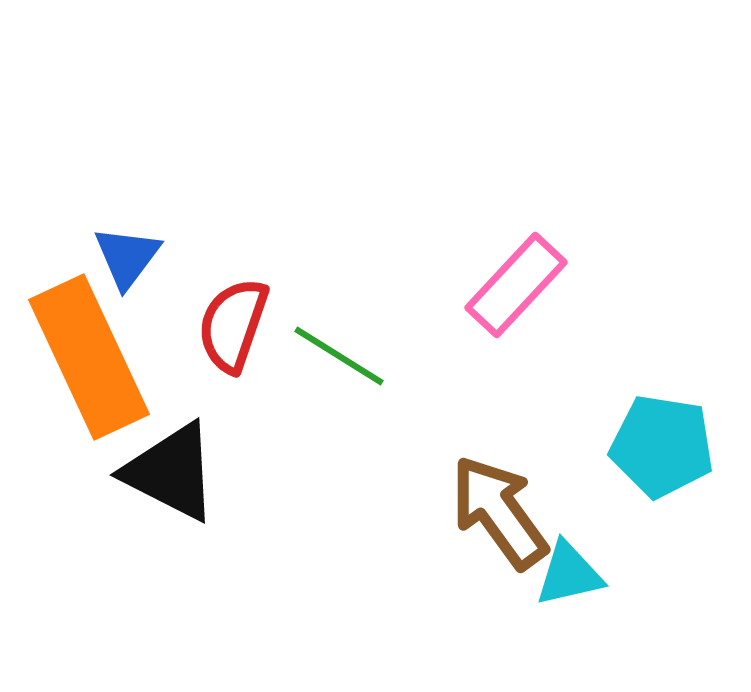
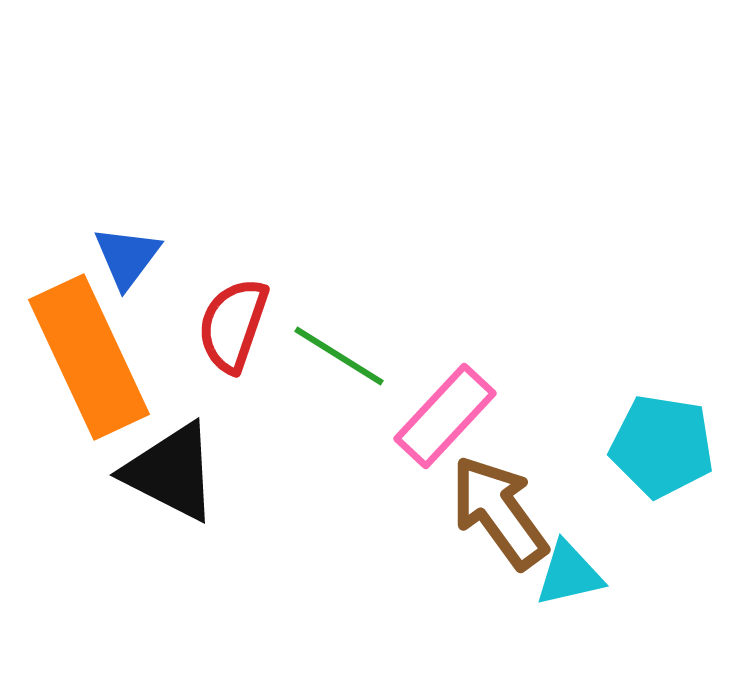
pink rectangle: moved 71 px left, 131 px down
